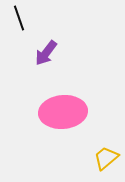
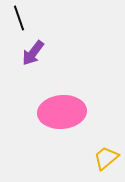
purple arrow: moved 13 px left
pink ellipse: moved 1 px left
